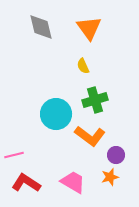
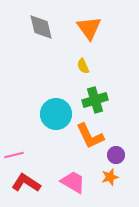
orange L-shape: rotated 28 degrees clockwise
